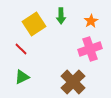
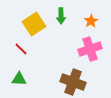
green triangle: moved 3 px left, 2 px down; rotated 28 degrees clockwise
brown cross: rotated 25 degrees counterclockwise
